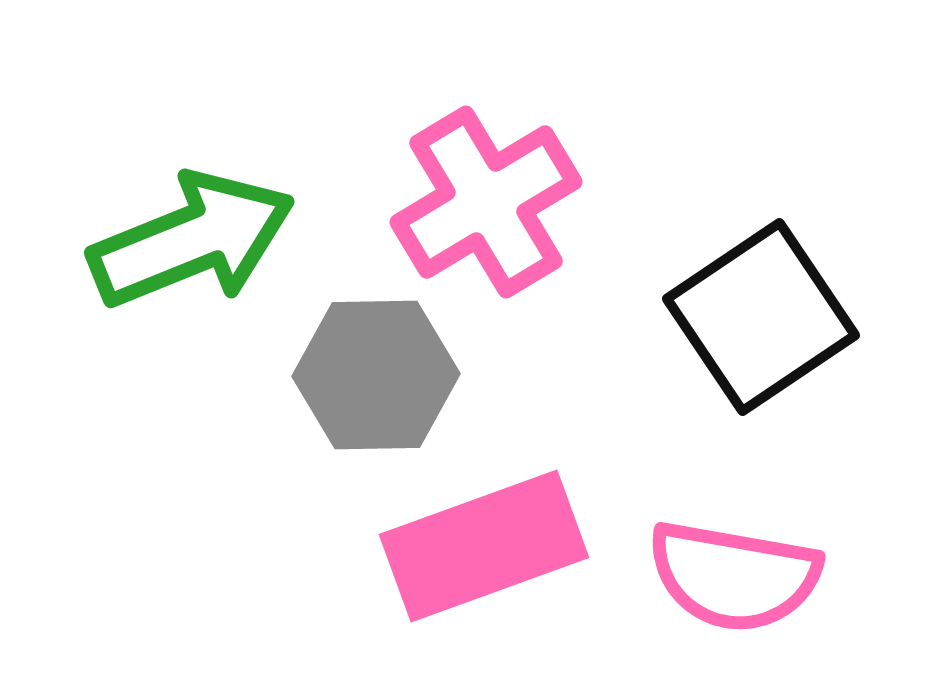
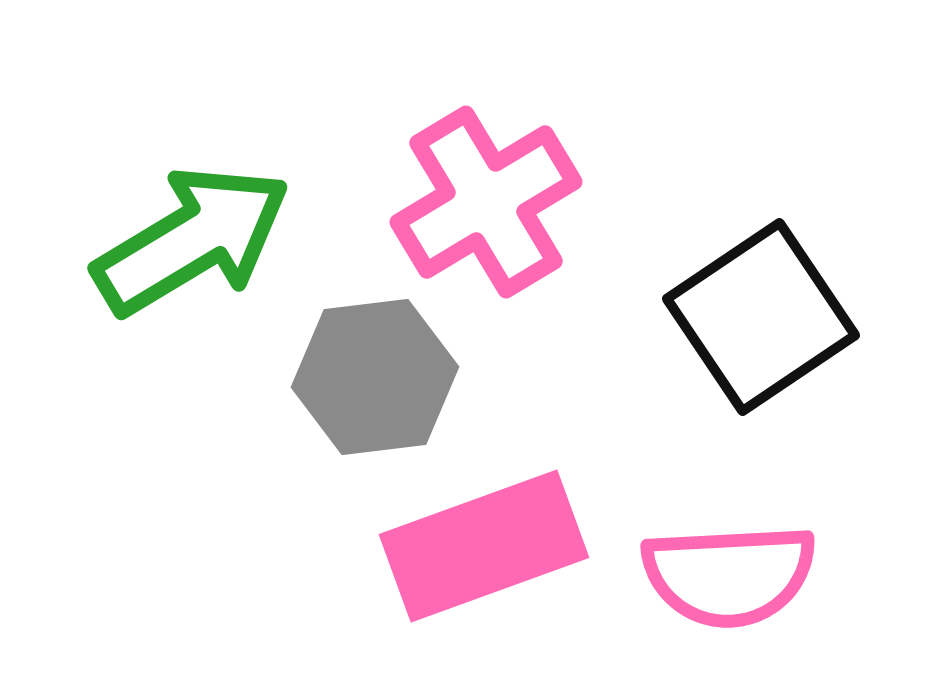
green arrow: rotated 9 degrees counterclockwise
gray hexagon: moved 1 px left, 2 px down; rotated 6 degrees counterclockwise
pink semicircle: moved 5 px left, 1 px up; rotated 13 degrees counterclockwise
